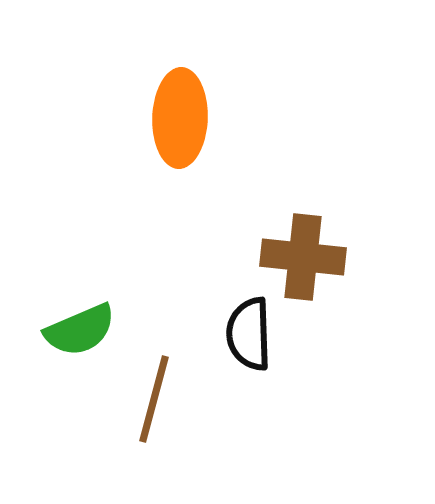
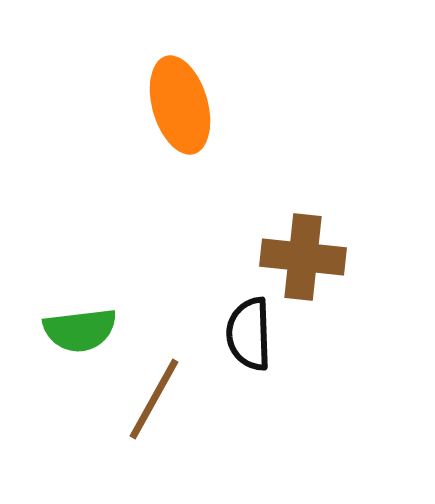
orange ellipse: moved 13 px up; rotated 18 degrees counterclockwise
green semicircle: rotated 16 degrees clockwise
brown line: rotated 14 degrees clockwise
